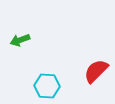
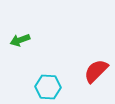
cyan hexagon: moved 1 px right, 1 px down
